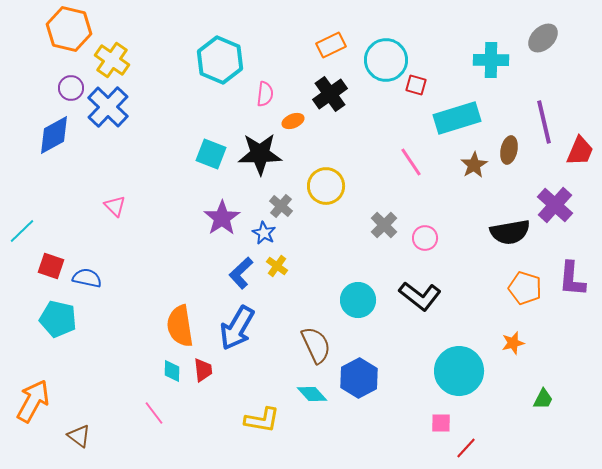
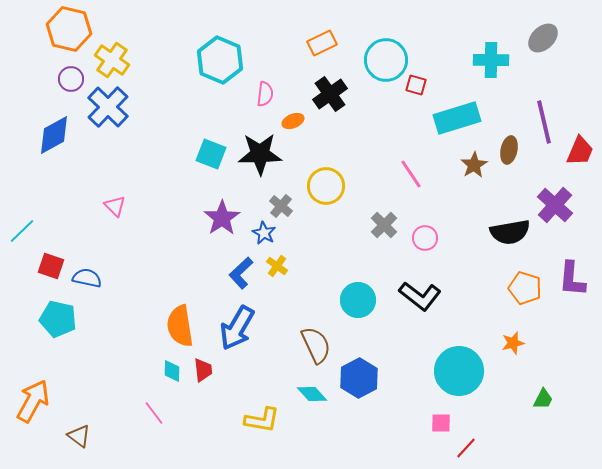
orange rectangle at (331, 45): moved 9 px left, 2 px up
purple circle at (71, 88): moved 9 px up
pink line at (411, 162): moved 12 px down
